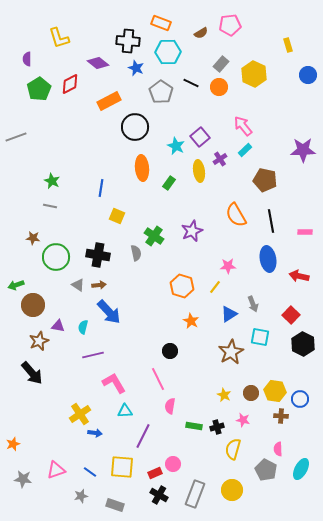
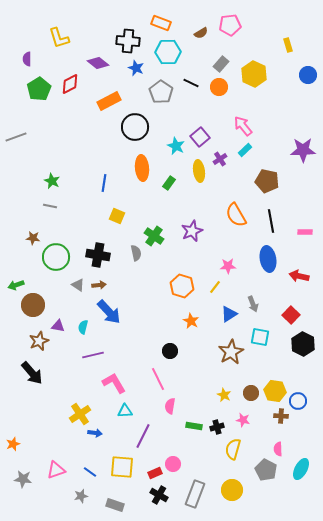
brown pentagon at (265, 180): moved 2 px right, 1 px down
blue line at (101, 188): moved 3 px right, 5 px up
blue circle at (300, 399): moved 2 px left, 2 px down
